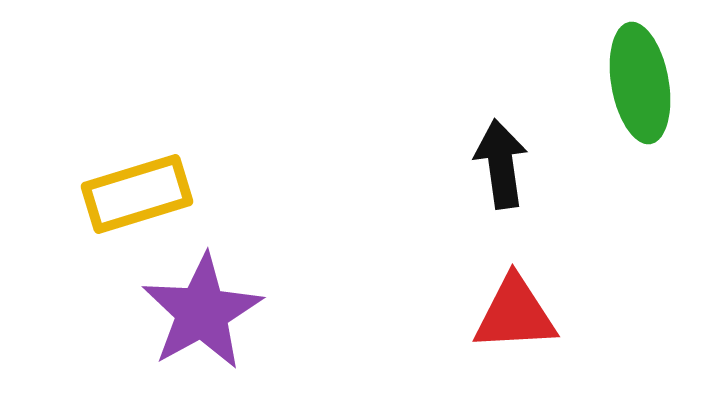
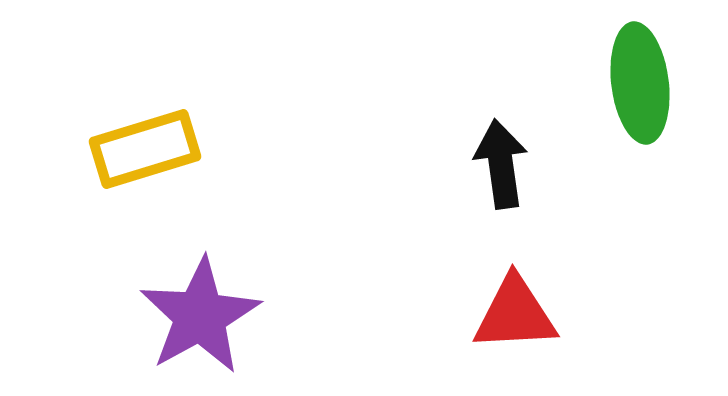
green ellipse: rotated 3 degrees clockwise
yellow rectangle: moved 8 px right, 45 px up
purple star: moved 2 px left, 4 px down
